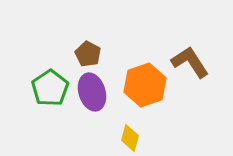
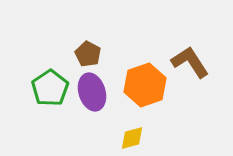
yellow diamond: moved 2 px right; rotated 60 degrees clockwise
